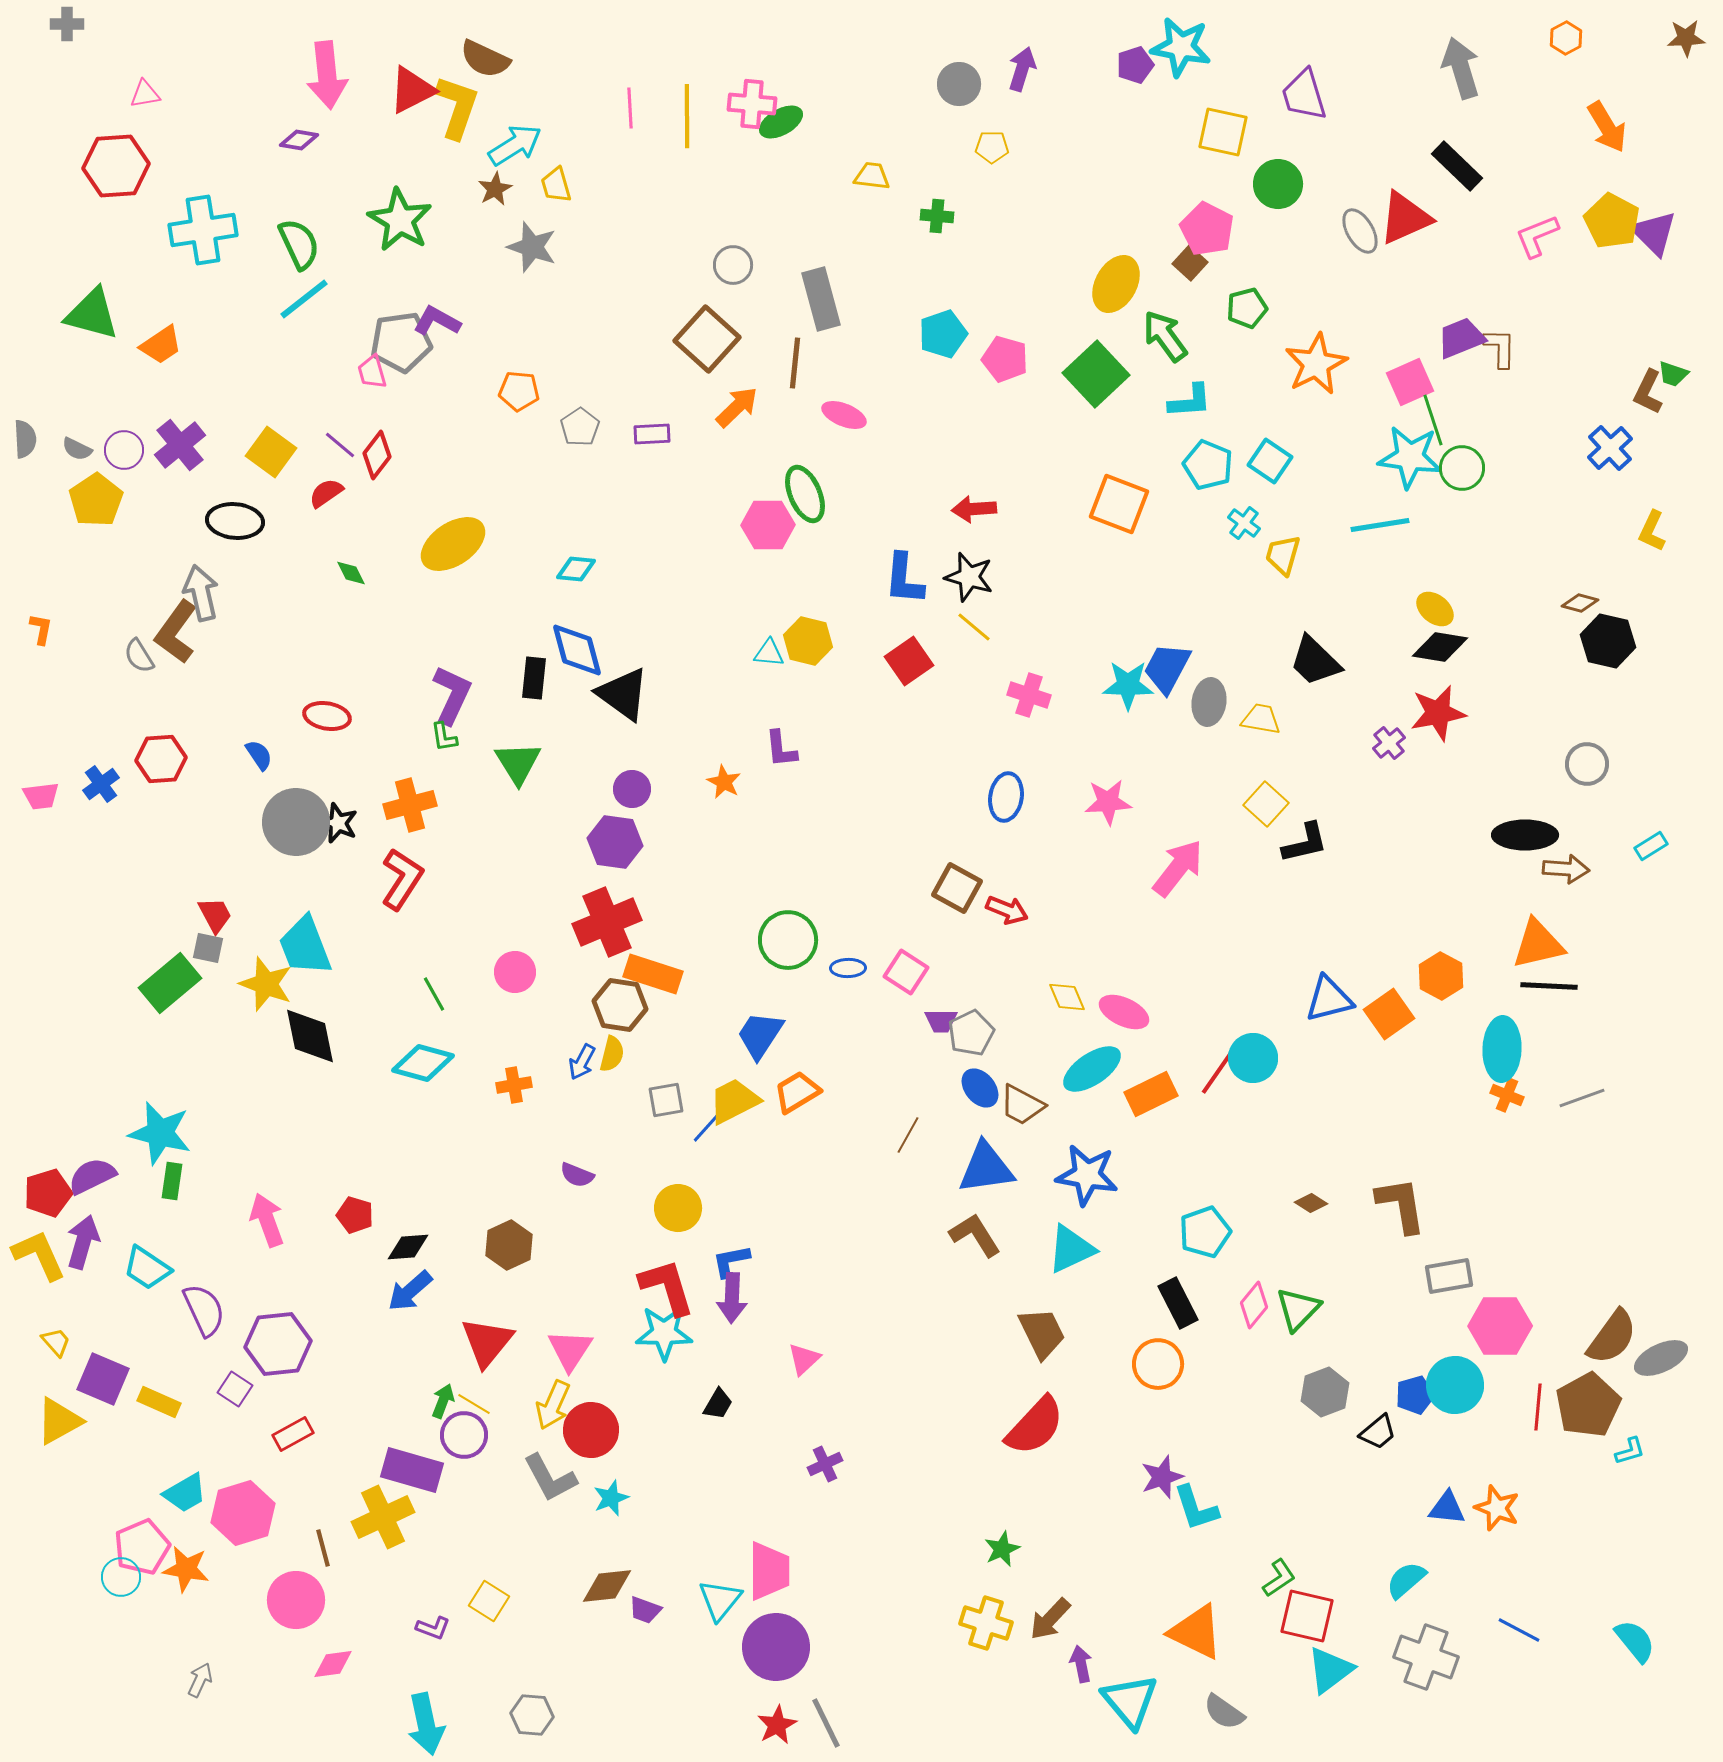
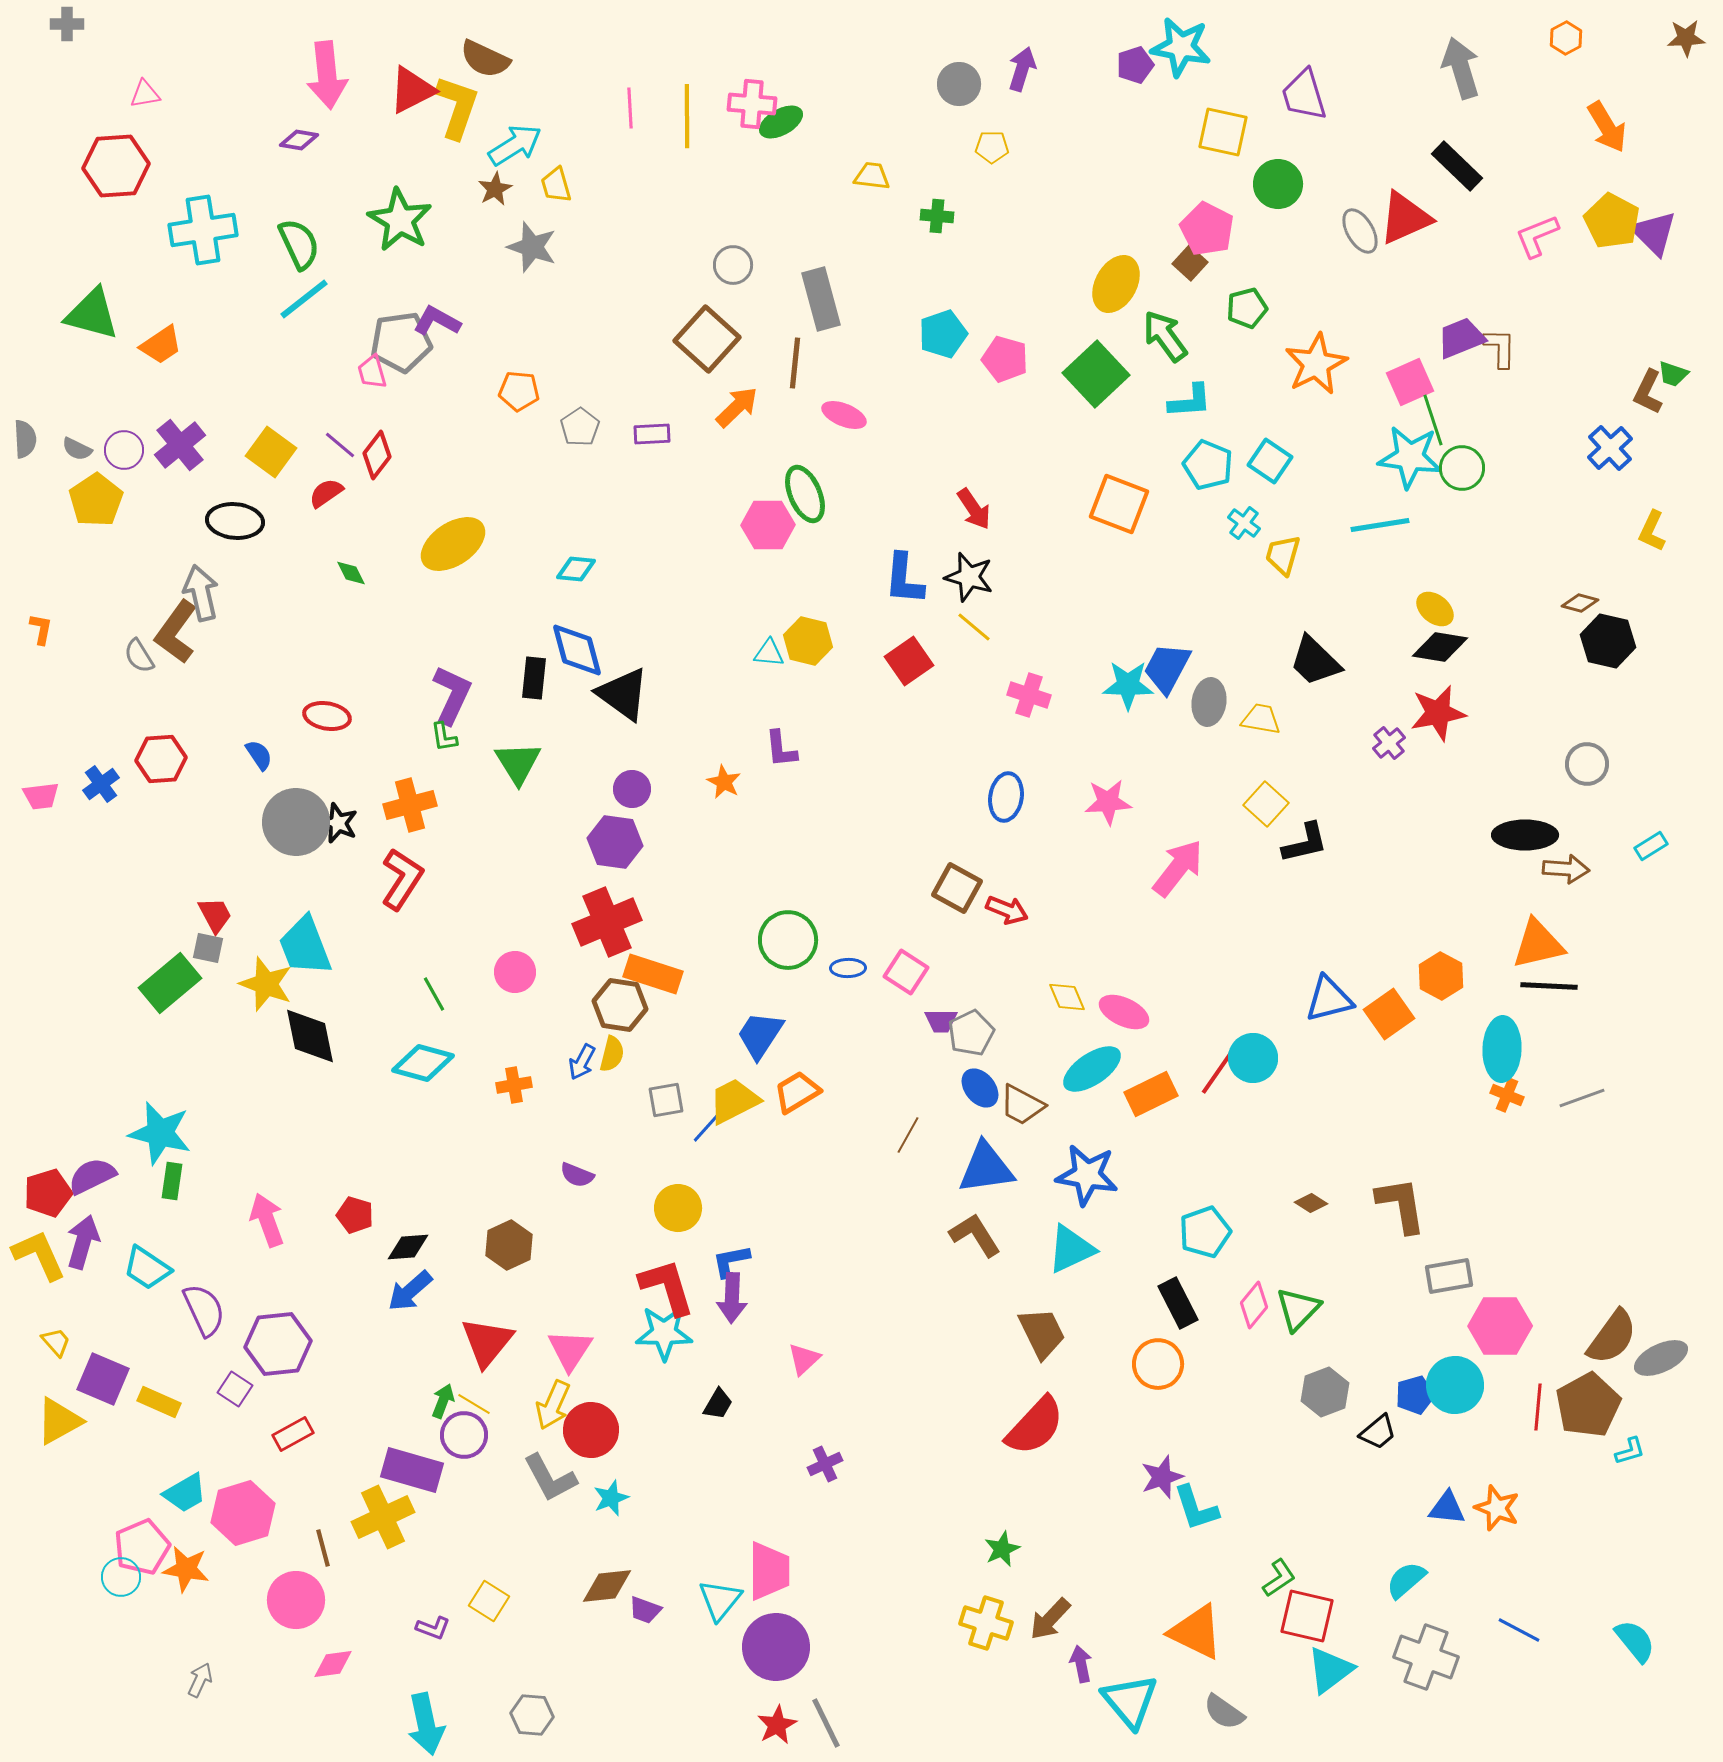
red arrow at (974, 509): rotated 120 degrees counterclockwise
